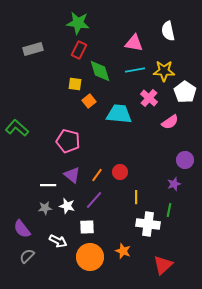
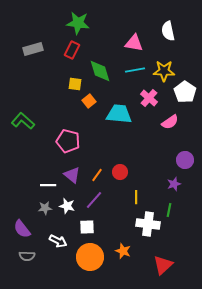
red rectangle: moved 7 px left
green L-shape: moved 6 px right, 7 px up
gray semicircle: rotated 133 degrees counterclockwise
